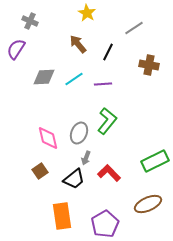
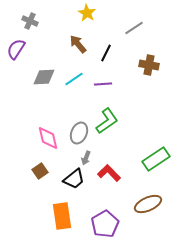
black line: moved 2 px left, 1 px down
green L-shape: rotated 16 degrees clockwise
green rectangle: moved 1 px right, 2 px up; rotated 8 degrees counterclockwise
